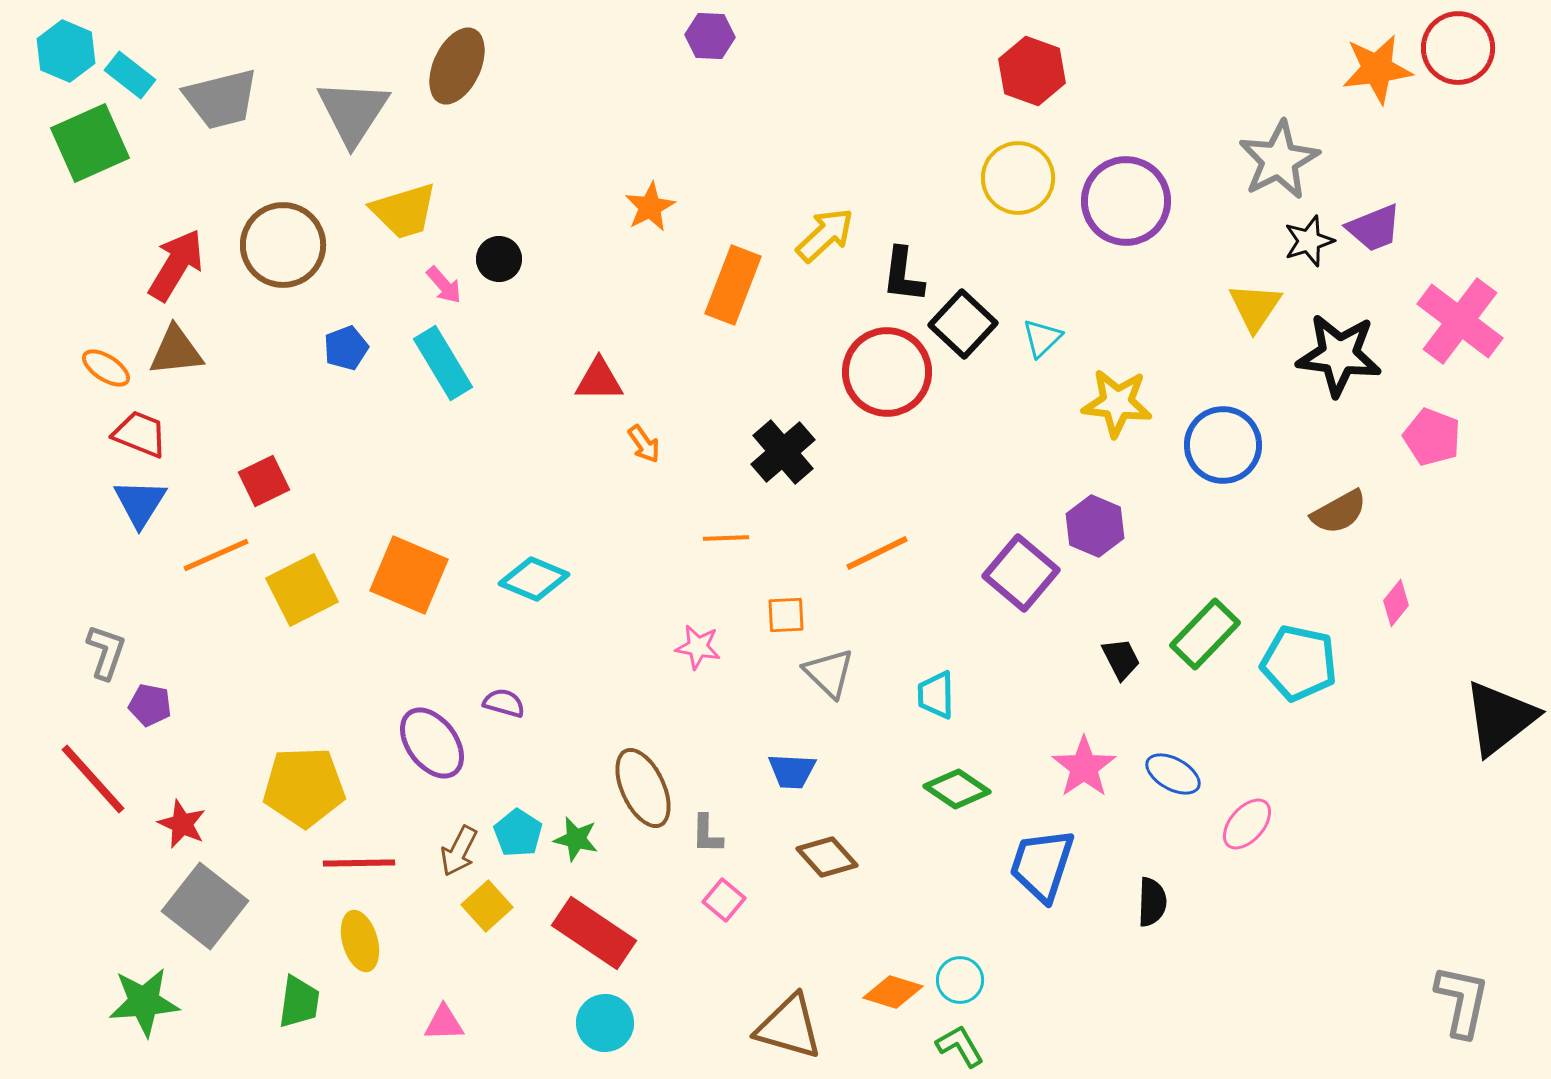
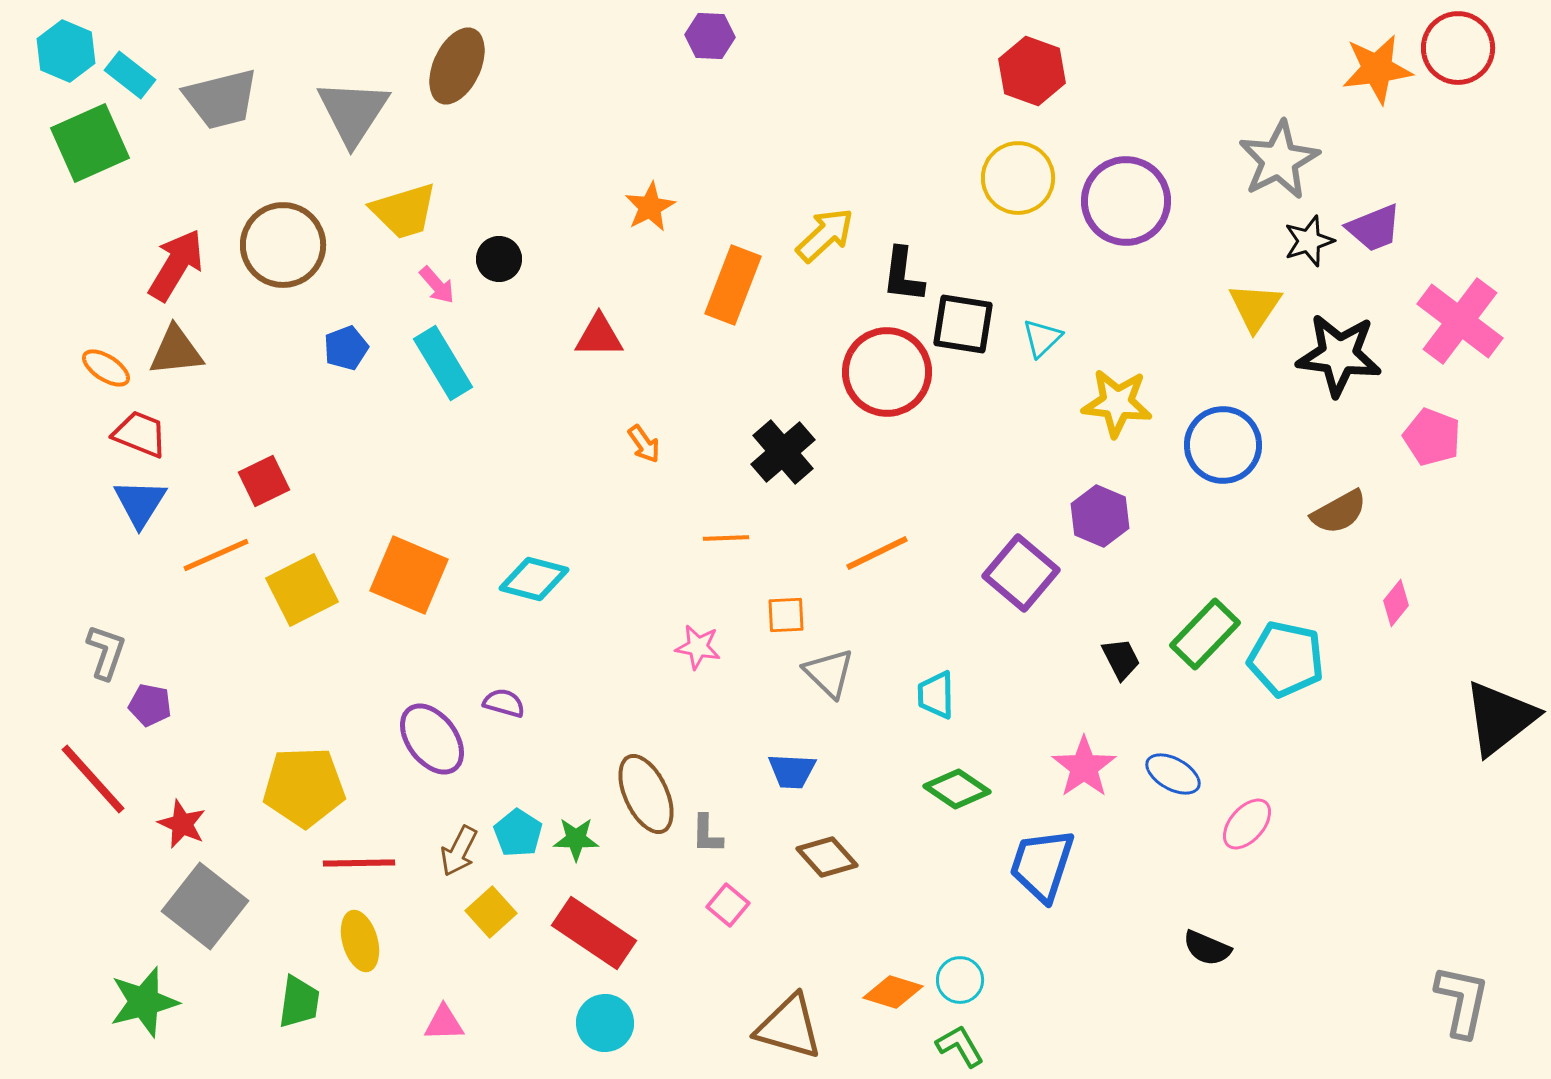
pink arrow at (444, 285): moved 7 px left
black square at (963, 324): rotated 34 degrees counterclockwise
red triangle at (599, 380): moved 44 px up
purple hexagon at (1095, 526): moved 5 px right, 10 px up
cyan diamond at (534, 579): rotated 8 degrees counterclockwise
cyan pentagon at (1299, 663): moved 13 px left, 4 px up
purple ellipse at (432, 743): moved 4 px up
brown ellipse at (643, 788): moved 3 px right, 6 px down
green star at (576, 839): rotated 12 degrees counterclockwise
pink square at (724, 900): moved 4 px right, 5 px down
black semicircle at (1152, 902): moved 55 px right, 46 px down; rotated 111 degrees clockwise
yellow square at (487, 906): moved 4 px right, 6 px down
green star at (144, 1002): rotated 10 degrees counterclockwise
